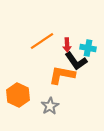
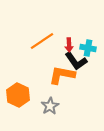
red arrow: moved 2 px right
